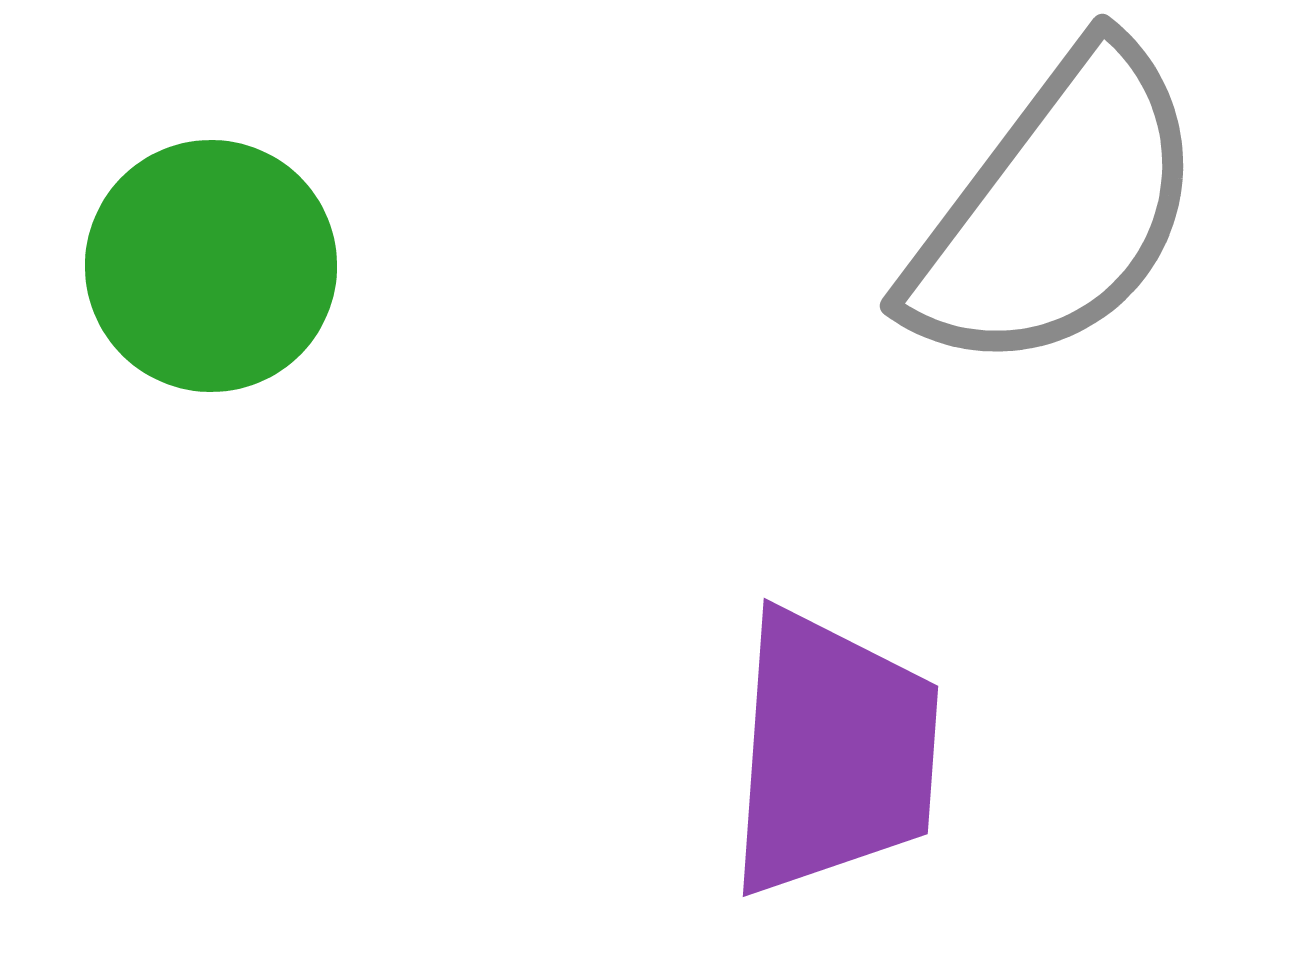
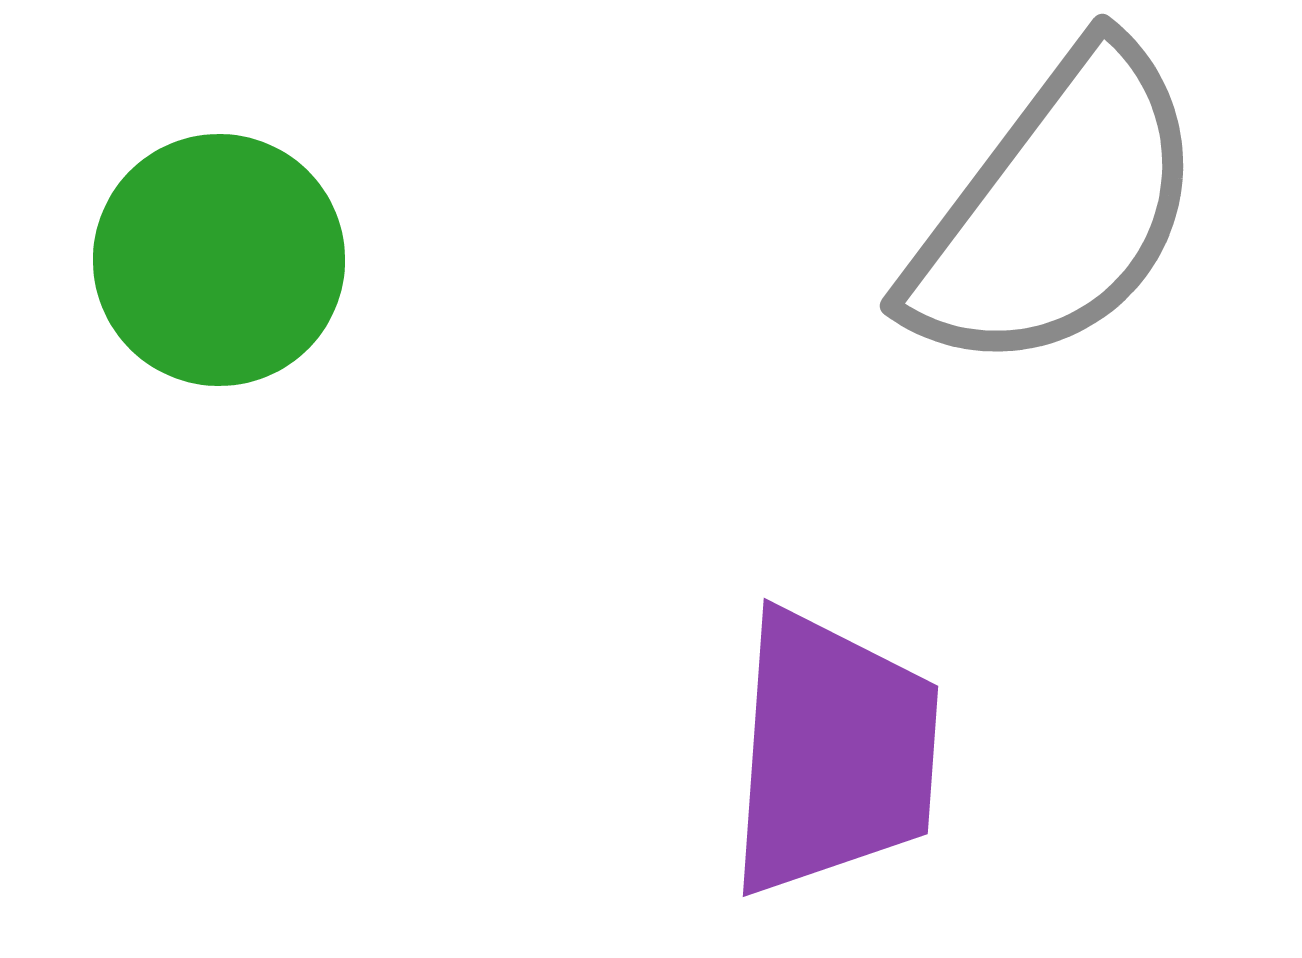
green circle: moved 8 px right, 6 px up
